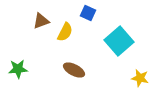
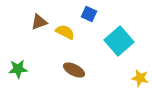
blue square: moved 1 px right, 1 px down
brown triangle: moved 2 px left, 1 px down
yellow semicircle: rotated 90 degrees counterclockwise
